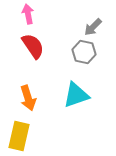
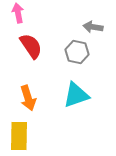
pink arrow: moved 10 px left, 1 px up
gray arrow: rotated 54 degrees clockwise
red semicircle: moved 2 px left
gray hexagon: moved 7 px left
yellow rectangle: rotated 12 degrees counterclockwise
